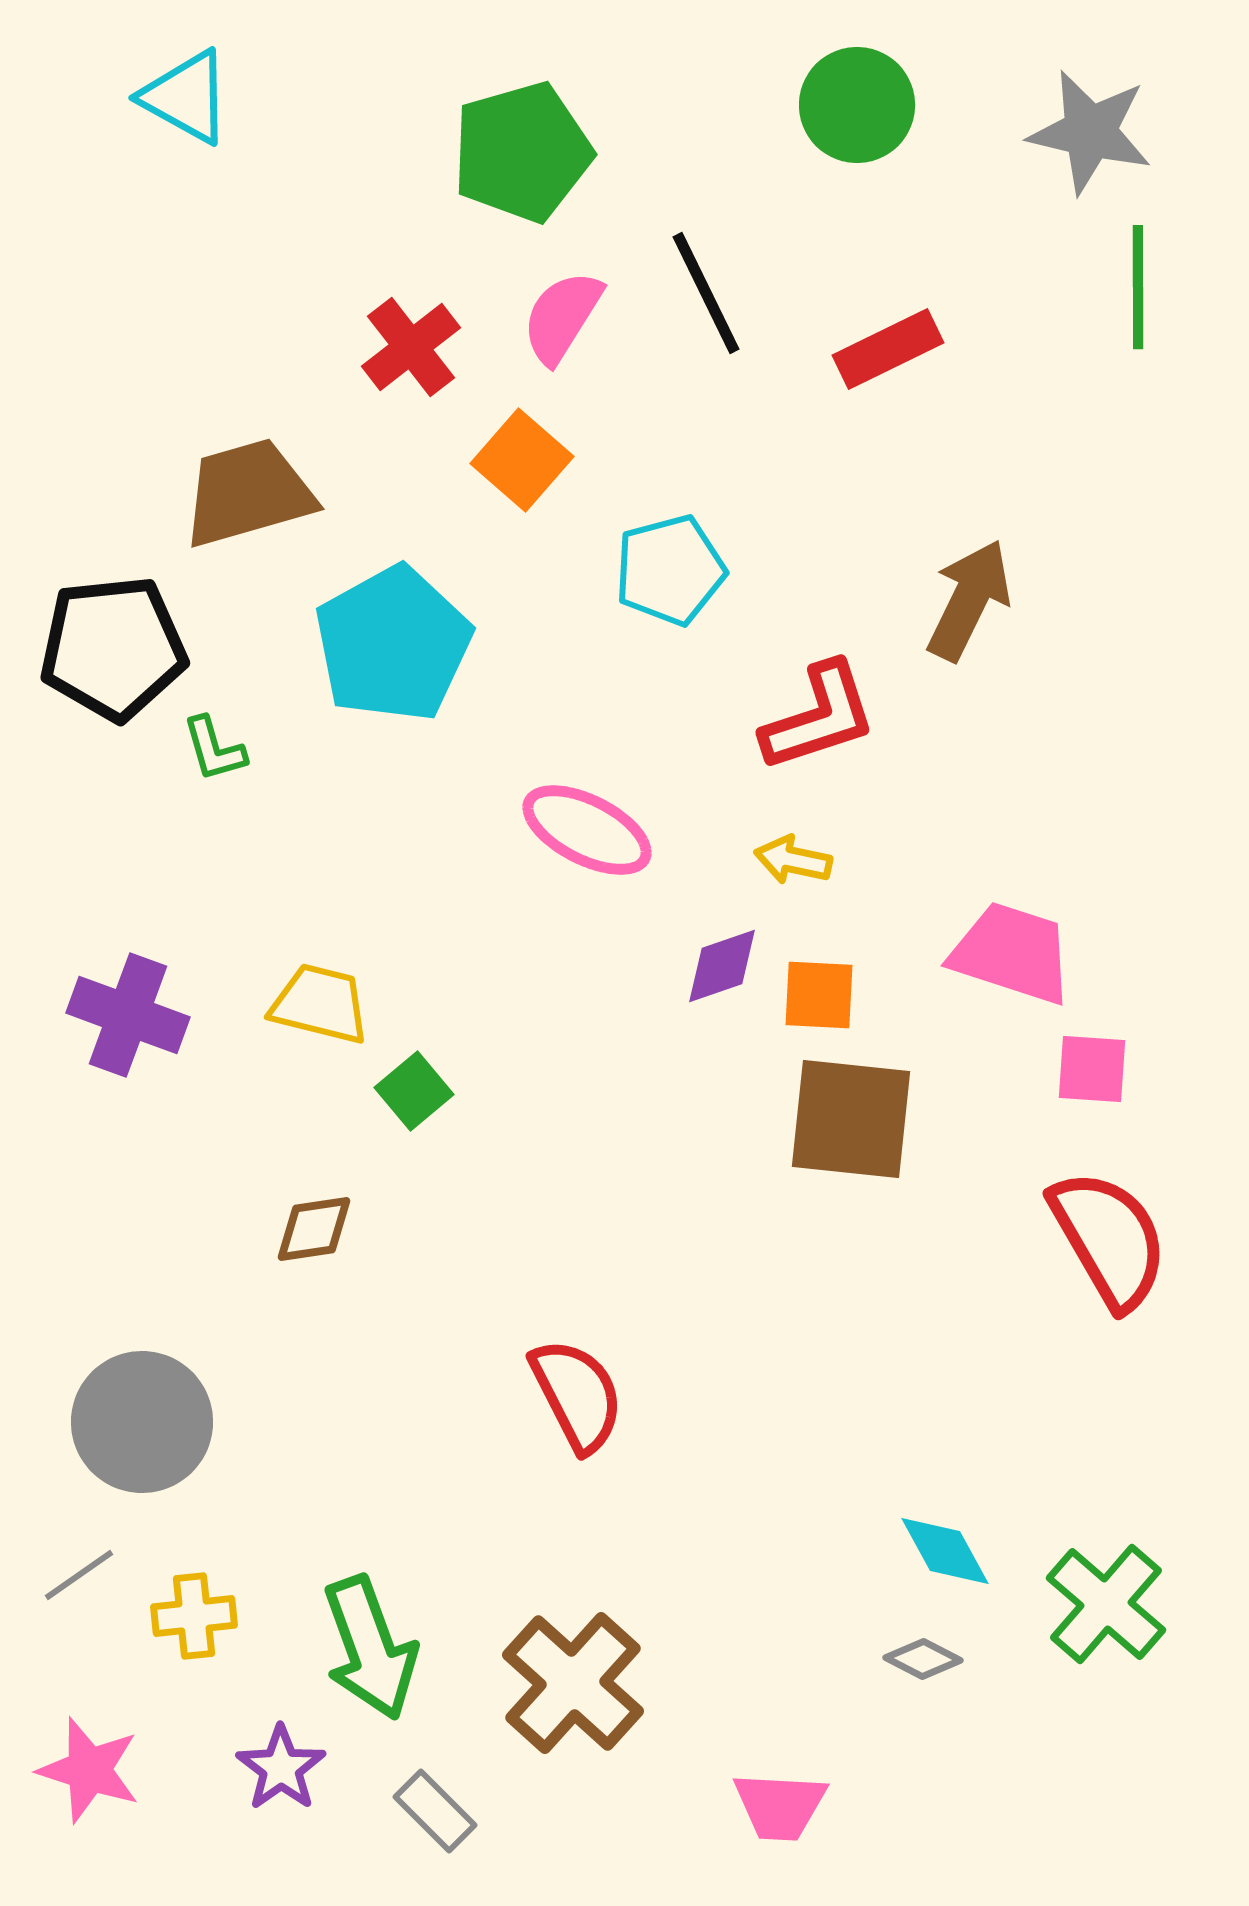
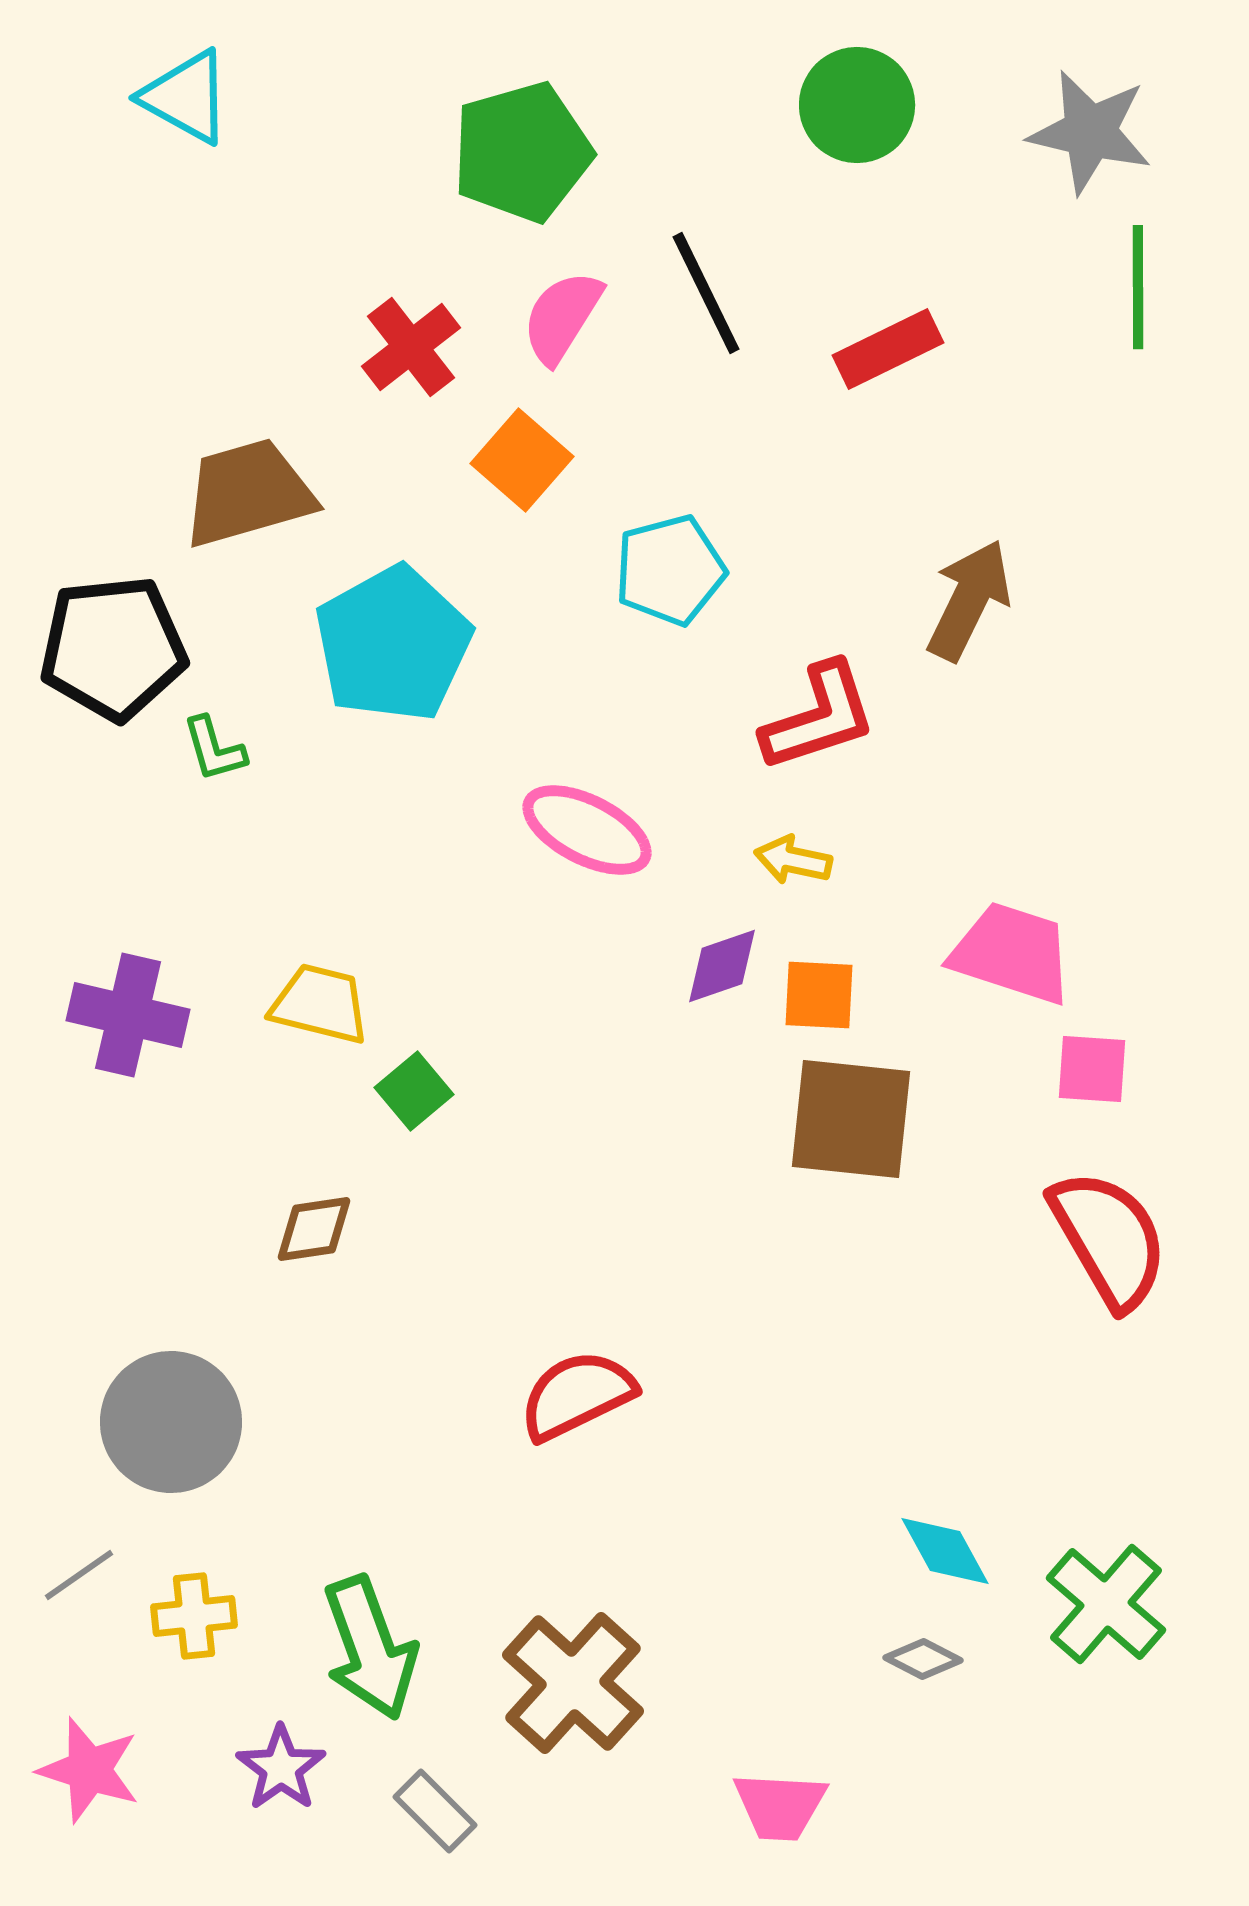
purple cross at (128, 1015): rotated 7 degrees counterclockwise
red semicircle at (577, 1395): rotated 89 degrees counterclockwise
gray circle at (142, 1422): moved 29 px right
